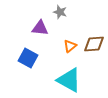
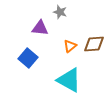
blue square: rotated 12 degrees clockwise
